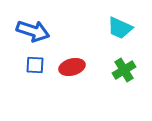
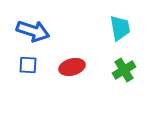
cyan trapezoid: rotated 124 degrees counterclockwise
blue square: moved 7 px left
